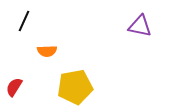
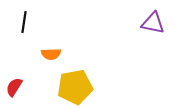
black line: moved 1 px down; rotated 15 degrees counterclockwise
purple triangle: moved 13 px right, 3 px up
orange semicircle: moved 4 px right, 3 px down
